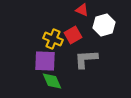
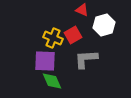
yellow cross: moved 1 px up
